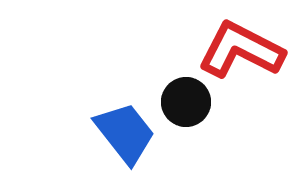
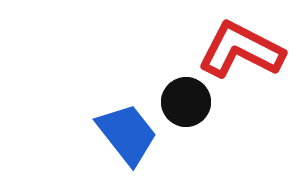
blue trapezoid: moved 2 px right, 1 px down
